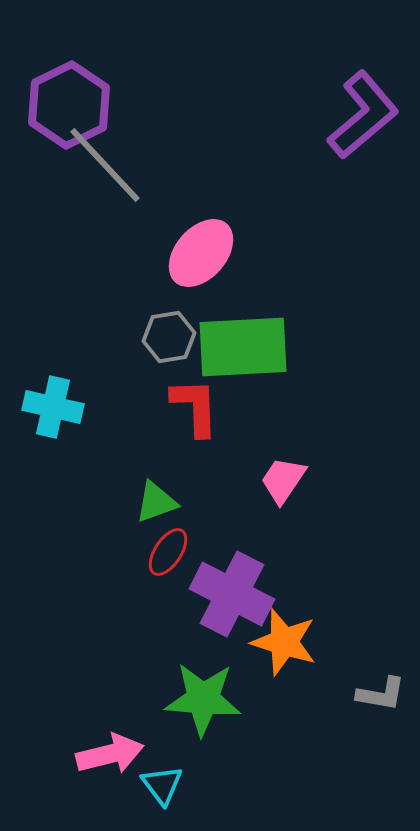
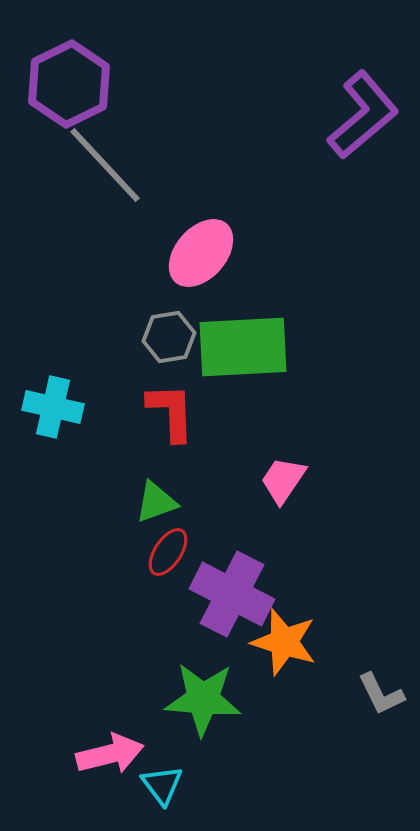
purple hexagon: moved 21 px up
red L-shape: moved 24 px left, 5 px down
gray L-shape: rotated 54 degrees clockwise
